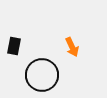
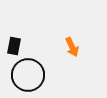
black circle: moved 14 px left
